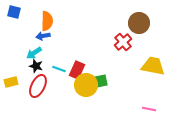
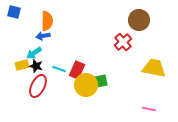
brown circle: moved 3 px up
yellow trapezoid: moved 1 px right, 2 px down
yellow rectangle: moved 11 px right, 17 px up
